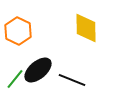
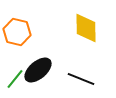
orange hexagon: moved 1 px left, 1 px down; rotated 12 degrees counterclockwise
black line: moved 9 px right, 1 px up
